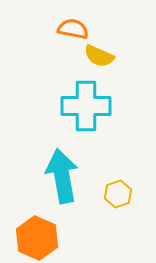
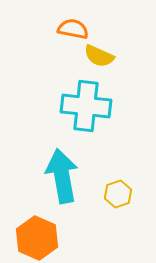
cyan cross: rotated 6 degrees clockwise
